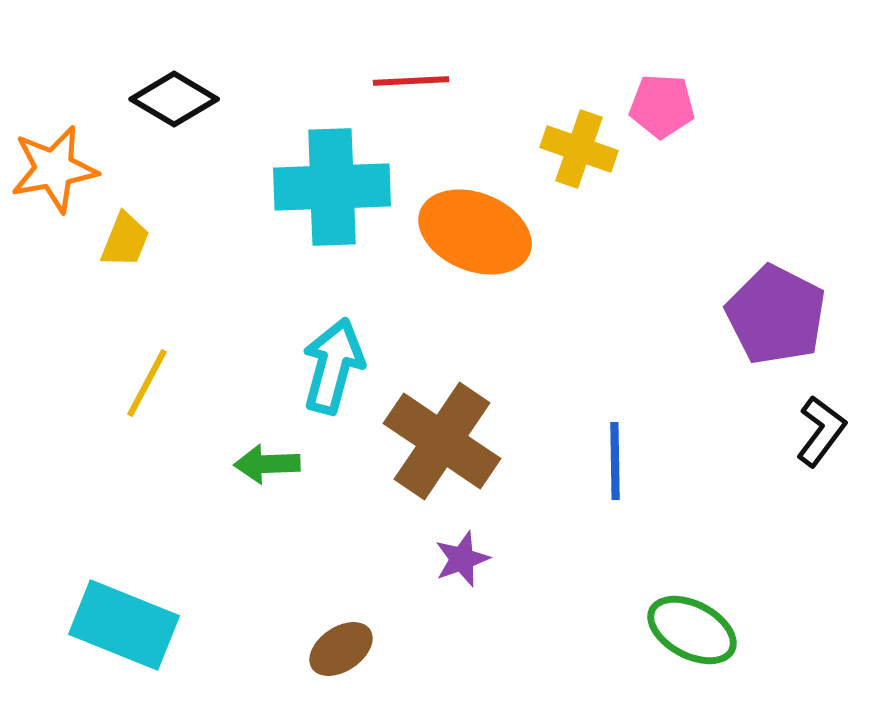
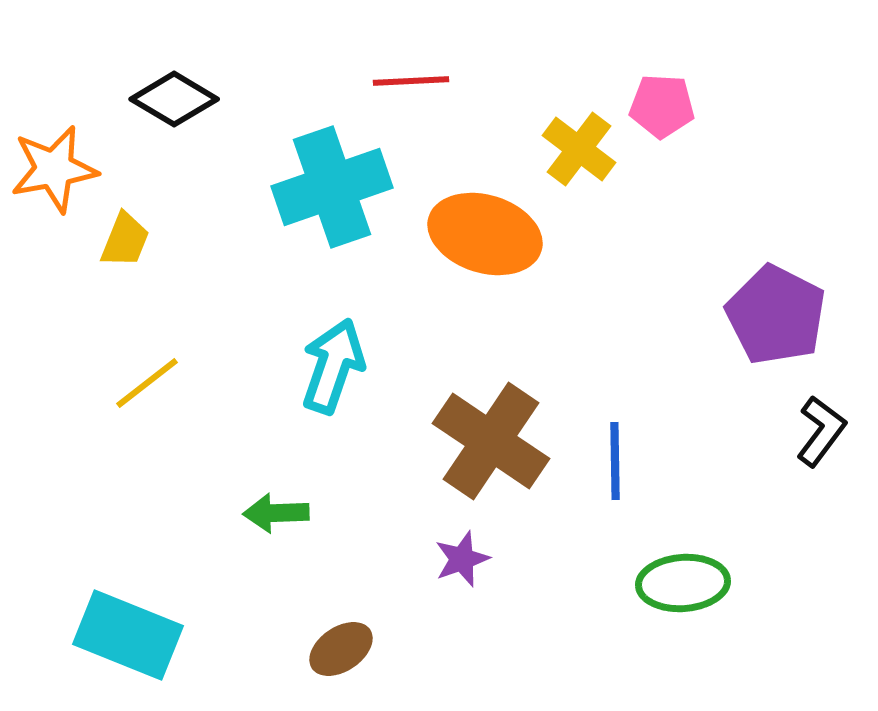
yellow cross: rotated 18 degrees clockwise
cyan cross: rotated 17 degrees counterclockwise
orange ellipse: moved 10 px right, 2 px down; rotated 5 degrees counterclockwise
cyan arrow: rotated 4 degrees clockwise
yellow line: rotated 24 degrees clockwise
brown cross: moved 49 px right
green arrow: moved 9 px right, 49 px down
cyan rectangle: moved 4 px right, 10 px down
green ellipse: moved 9 px left, 47 px up; rotated 32 degrees counterclockwise
